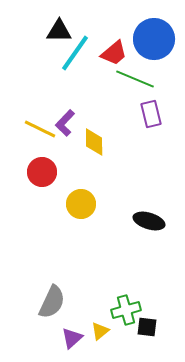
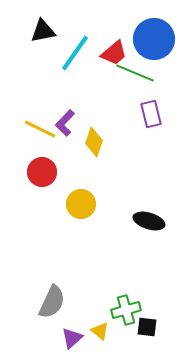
black triangle: moved 16 px left; rotated 12 degrees counterclockwise
green line: moved 6 px up
yellow diamond: rotated 20 degrees clockwise
yellow triangle: rotated 42 degrees counterclockwise
